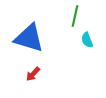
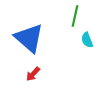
blue triangle: rotated 24 degrees clockwise
